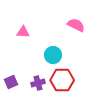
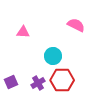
cyan circle: moved 1 px down
purple cross: rotated 16 degrees counterclockwise
